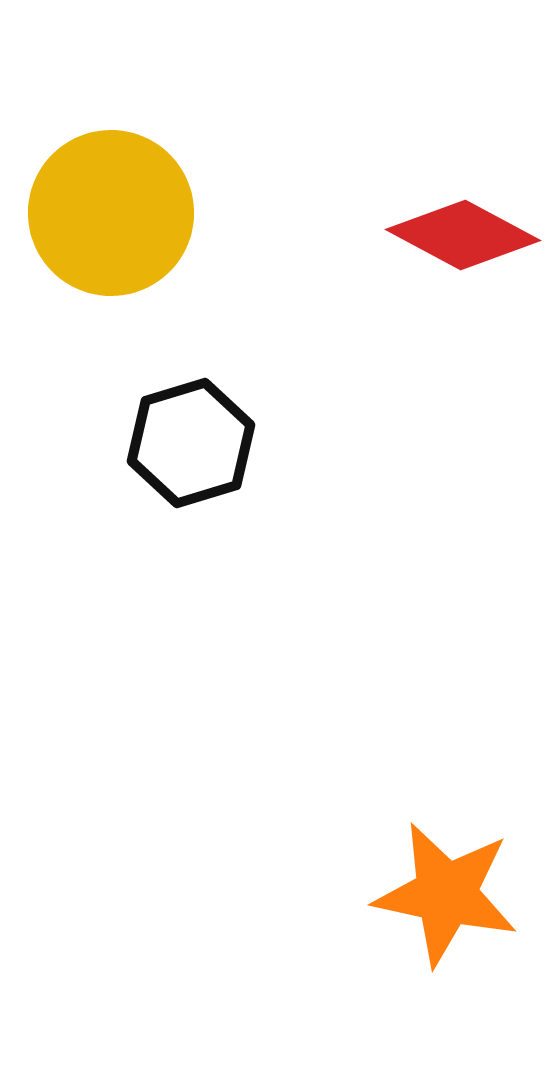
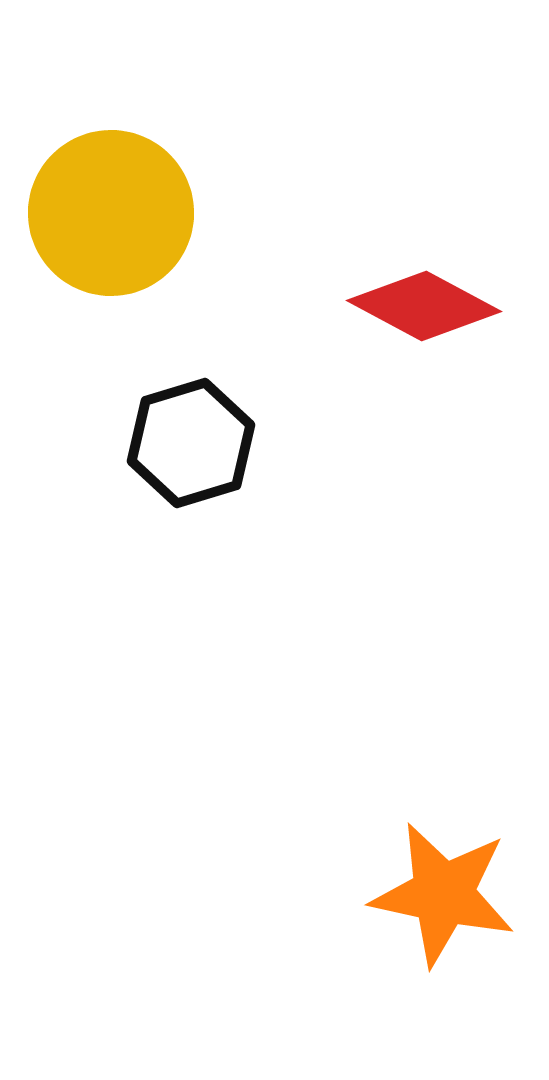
red diamond: moved 39 px left, 71 px down
orange star: moved 3 px left
